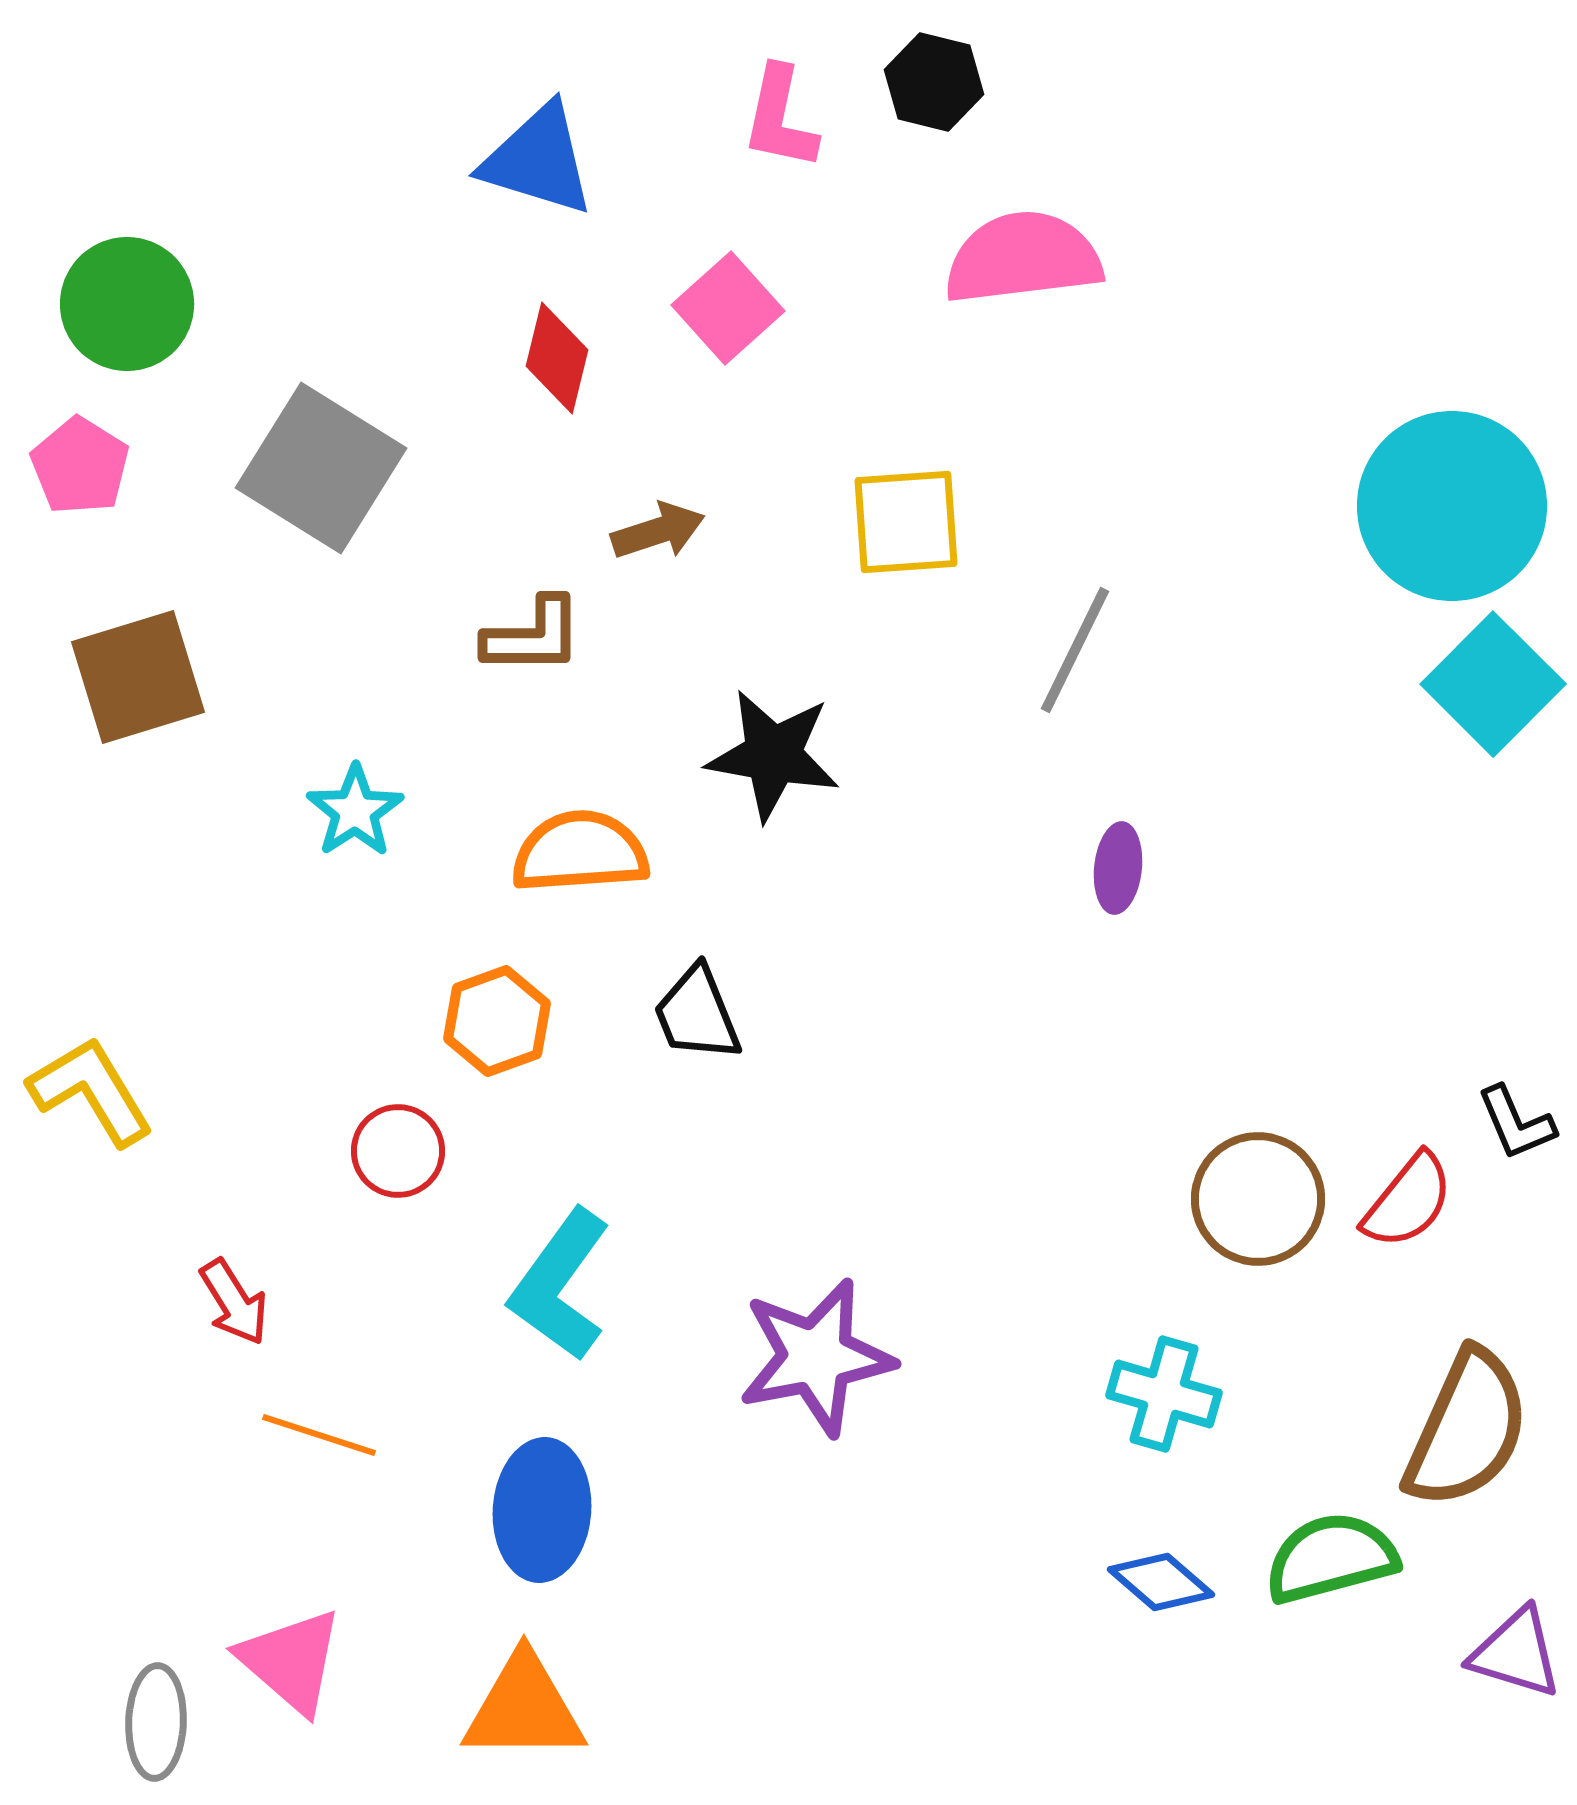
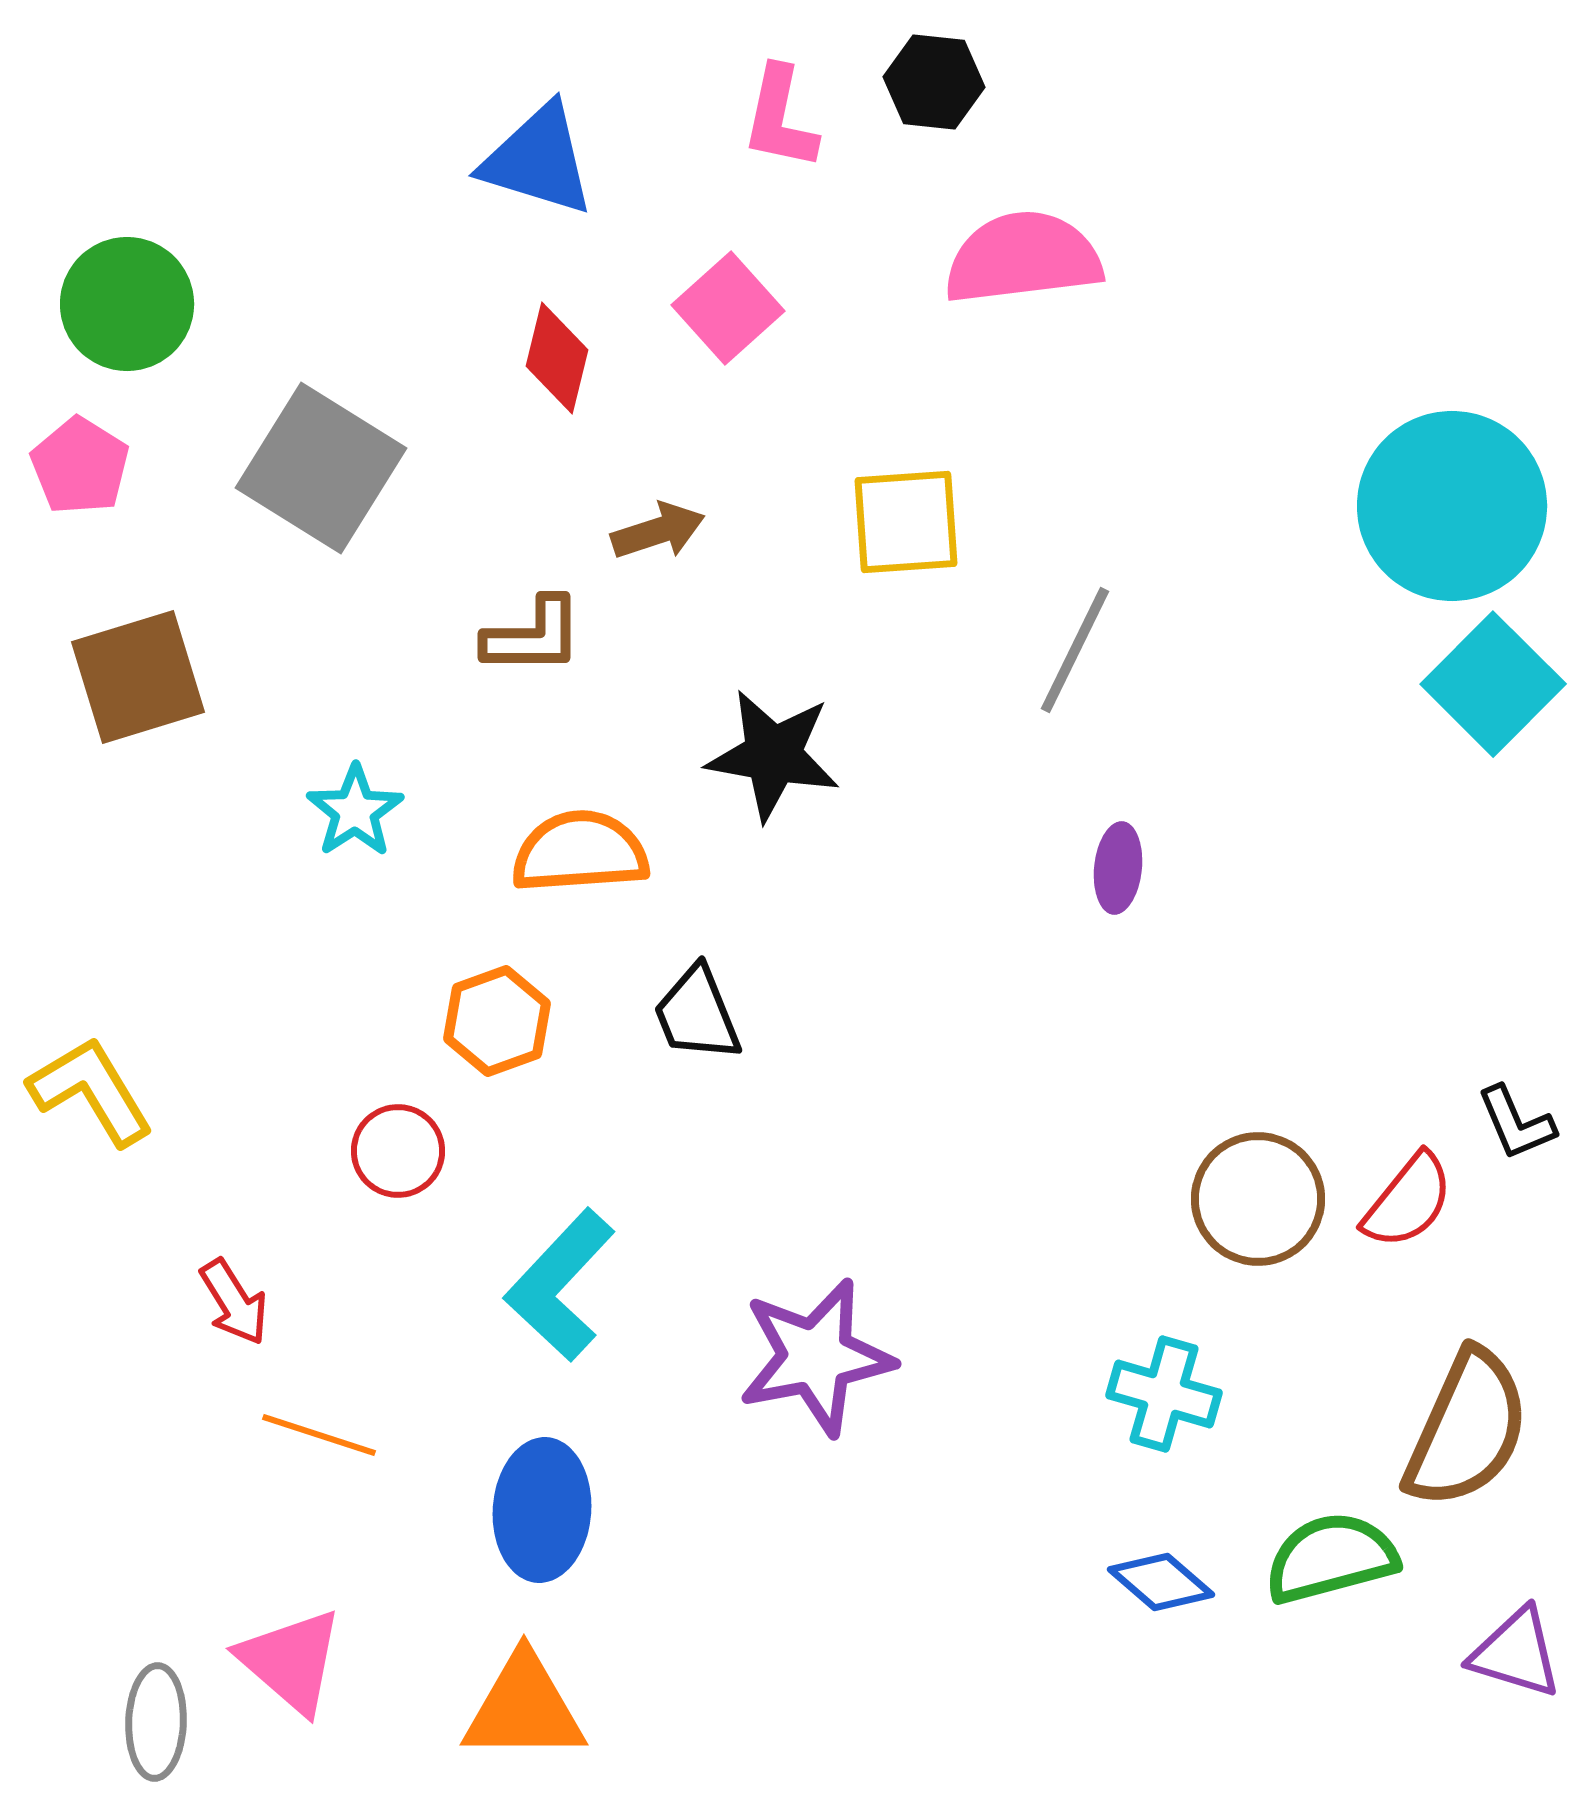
black hexagon: rotated 8 degrees counterclockwise
cyan L-shape: rotated 7 degrees clockwise
